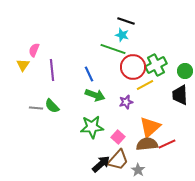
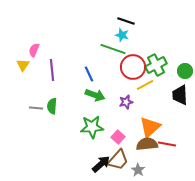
green semicircle: rotated 49 degrees clockwise
red line: rotated 36 degrees clockwise
